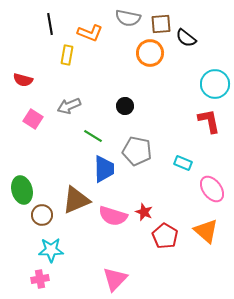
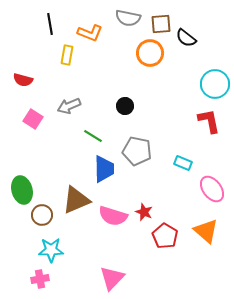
pink triangle: moved 3 px left, 1 px up
